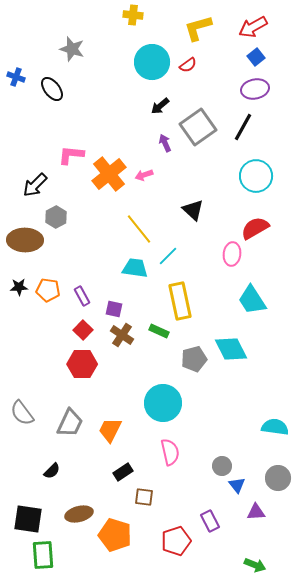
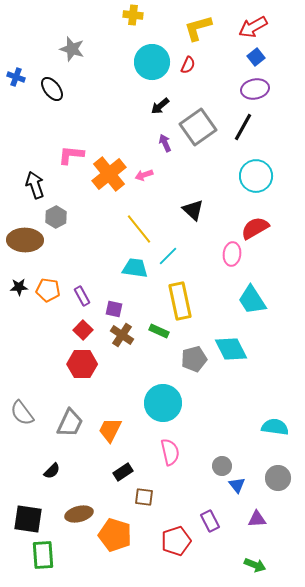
red semicircle at (188, 65): rotated 30 degrees counterclockwise
black arrow at (35, 185): rotated 116 degrees clockwise
purple triangle at (256, 512): moved 1 px right, 7 px down
